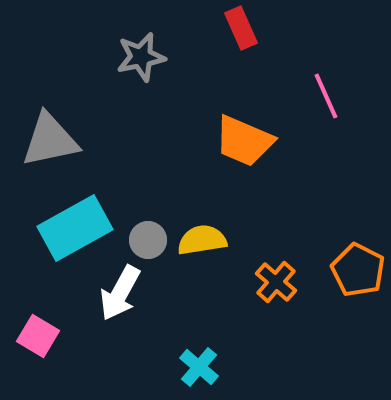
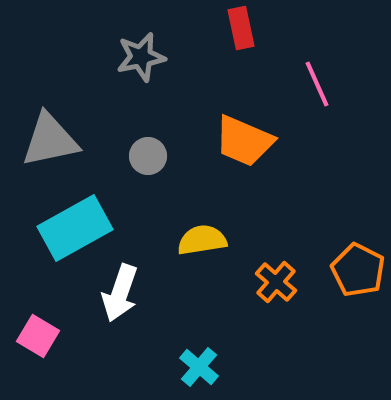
red rectangle: rotated 12 degrees clockwise
pink line: moved 9 px left, 12 px up
gray circle: moved 84 px up
white arrow: rotated 10 degrees counterclockwise
